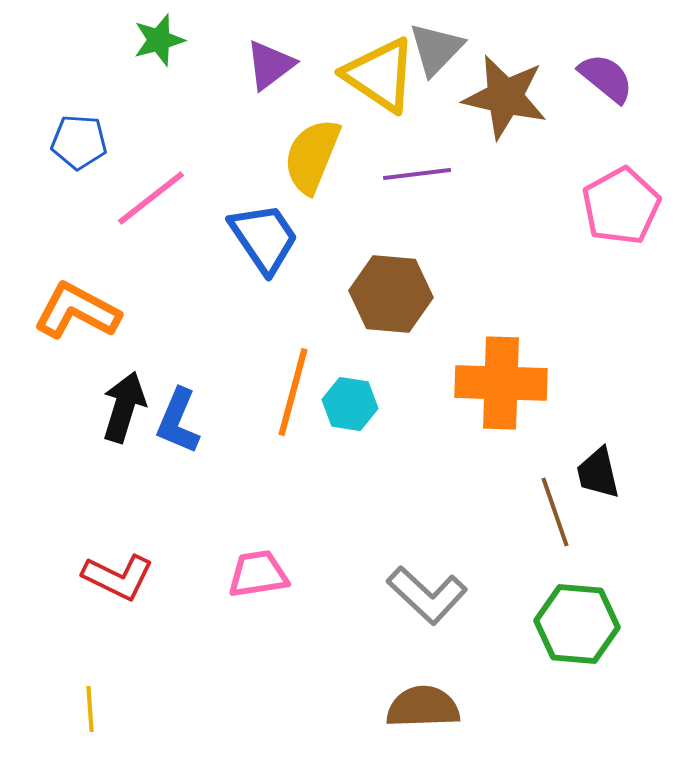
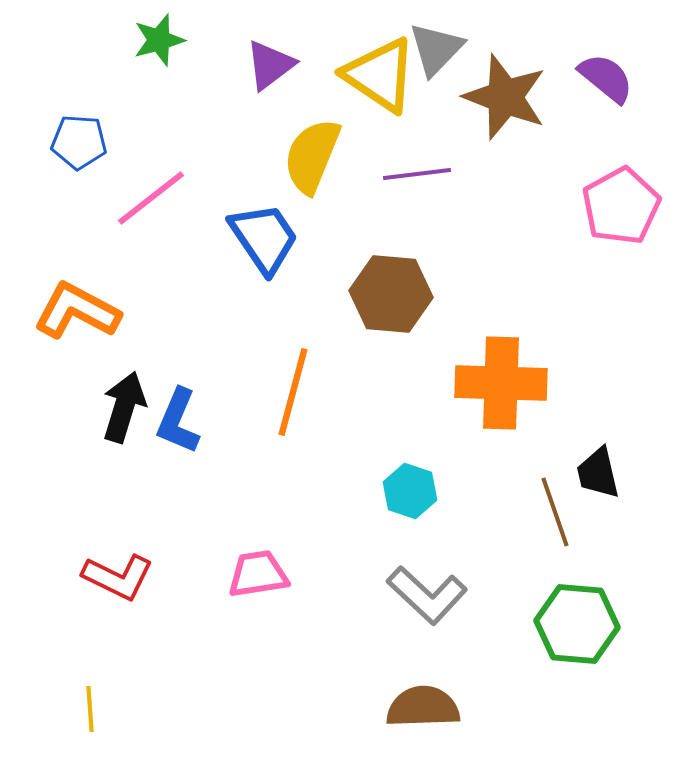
brown star: rotated 8 degrees clockwise
cyan hexagon: moved 60 px right, 87 px down; rotated 10 degrees clockwise
